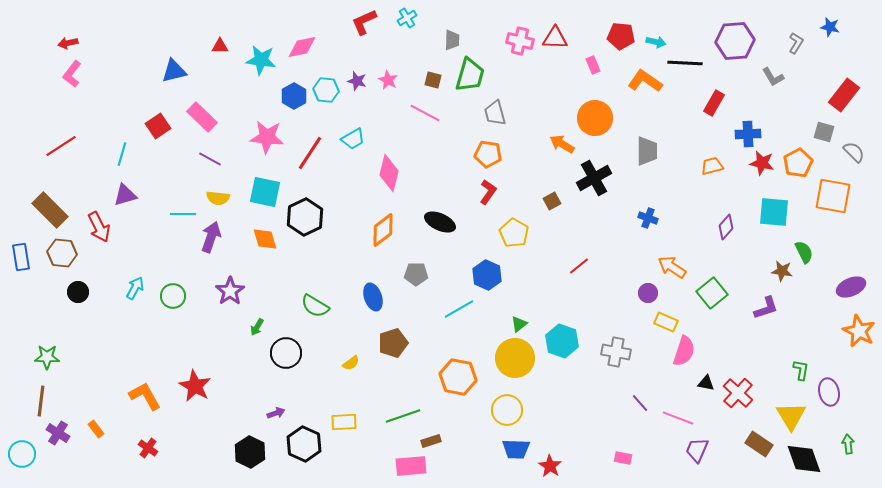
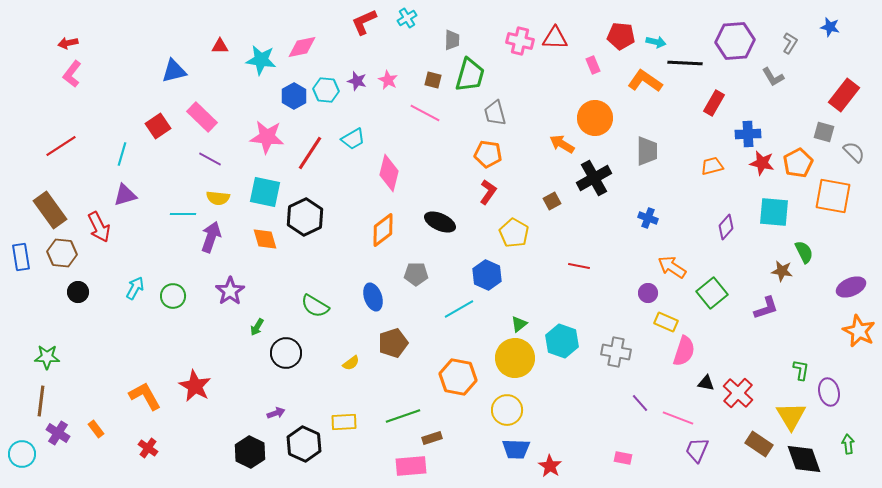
gray L-shape at (796, 43): moved 6 px left
brown rectangle at (50, 210): rotated 9 degrees clockwise
red line at (579, 266): rotated 50 degrees clockwise
brown rectangle at (431, 441): moved 1 px right, 3 px up
